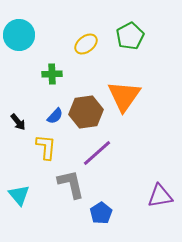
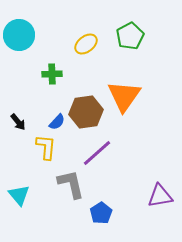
blue semicircle: moved 2 px right, 6 px down
